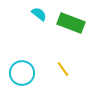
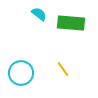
green rectangle: rotated 16 degrees counterclockwise
cyan circle: moved 1 px left
